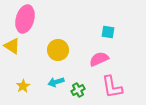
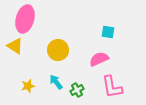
yellow triangle: moved 3 px right
cyan arrow: rotated 70 degrees clockwise
yellow star: moved 5 px right; rotated 16 degrees clockwise
green cross: moved 1 px left
